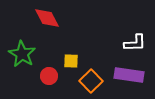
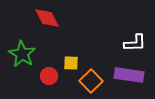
yellow square: moved 2 px down
